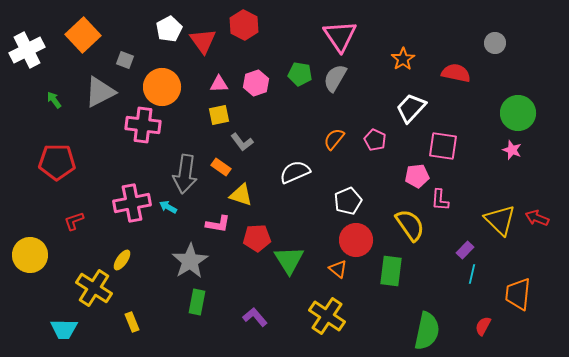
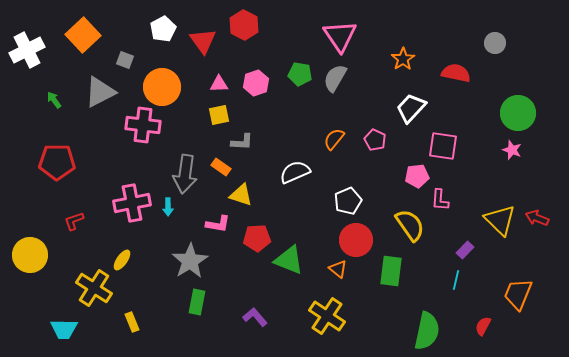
white pentagon at (169, 29): moved 6 px left
gray L-shape at (242, 142): rotated 50 degrees counterclockwise
cyan arrow at (168, 207): rotated 120 degrees counterclockwise
green triangle at (289, 260): rotated 36 degrees counterclockwise
cyan line at (472, 274): moved 16 px left, 6 px down
orange trapezoid at (518, 294): rotated 16 degrees clockwise
